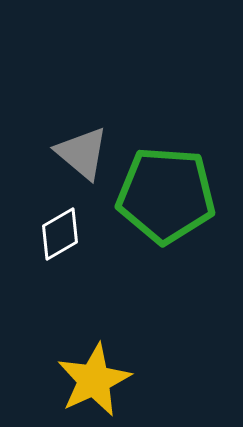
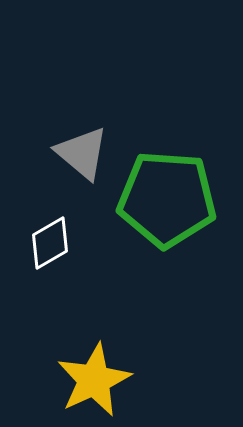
green pentagon: moved 1 px right, 4 px down
white diamond: moved 10 px left, 9 px down
